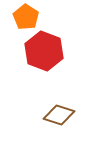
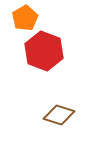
orange pentagon: moved 1 px left, 1 px down; rotated 10 degrees clockwise
